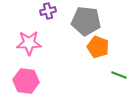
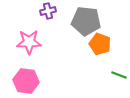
pink star: moved 1 px up
orange pentagon: moved 2 px right, 3 px up
